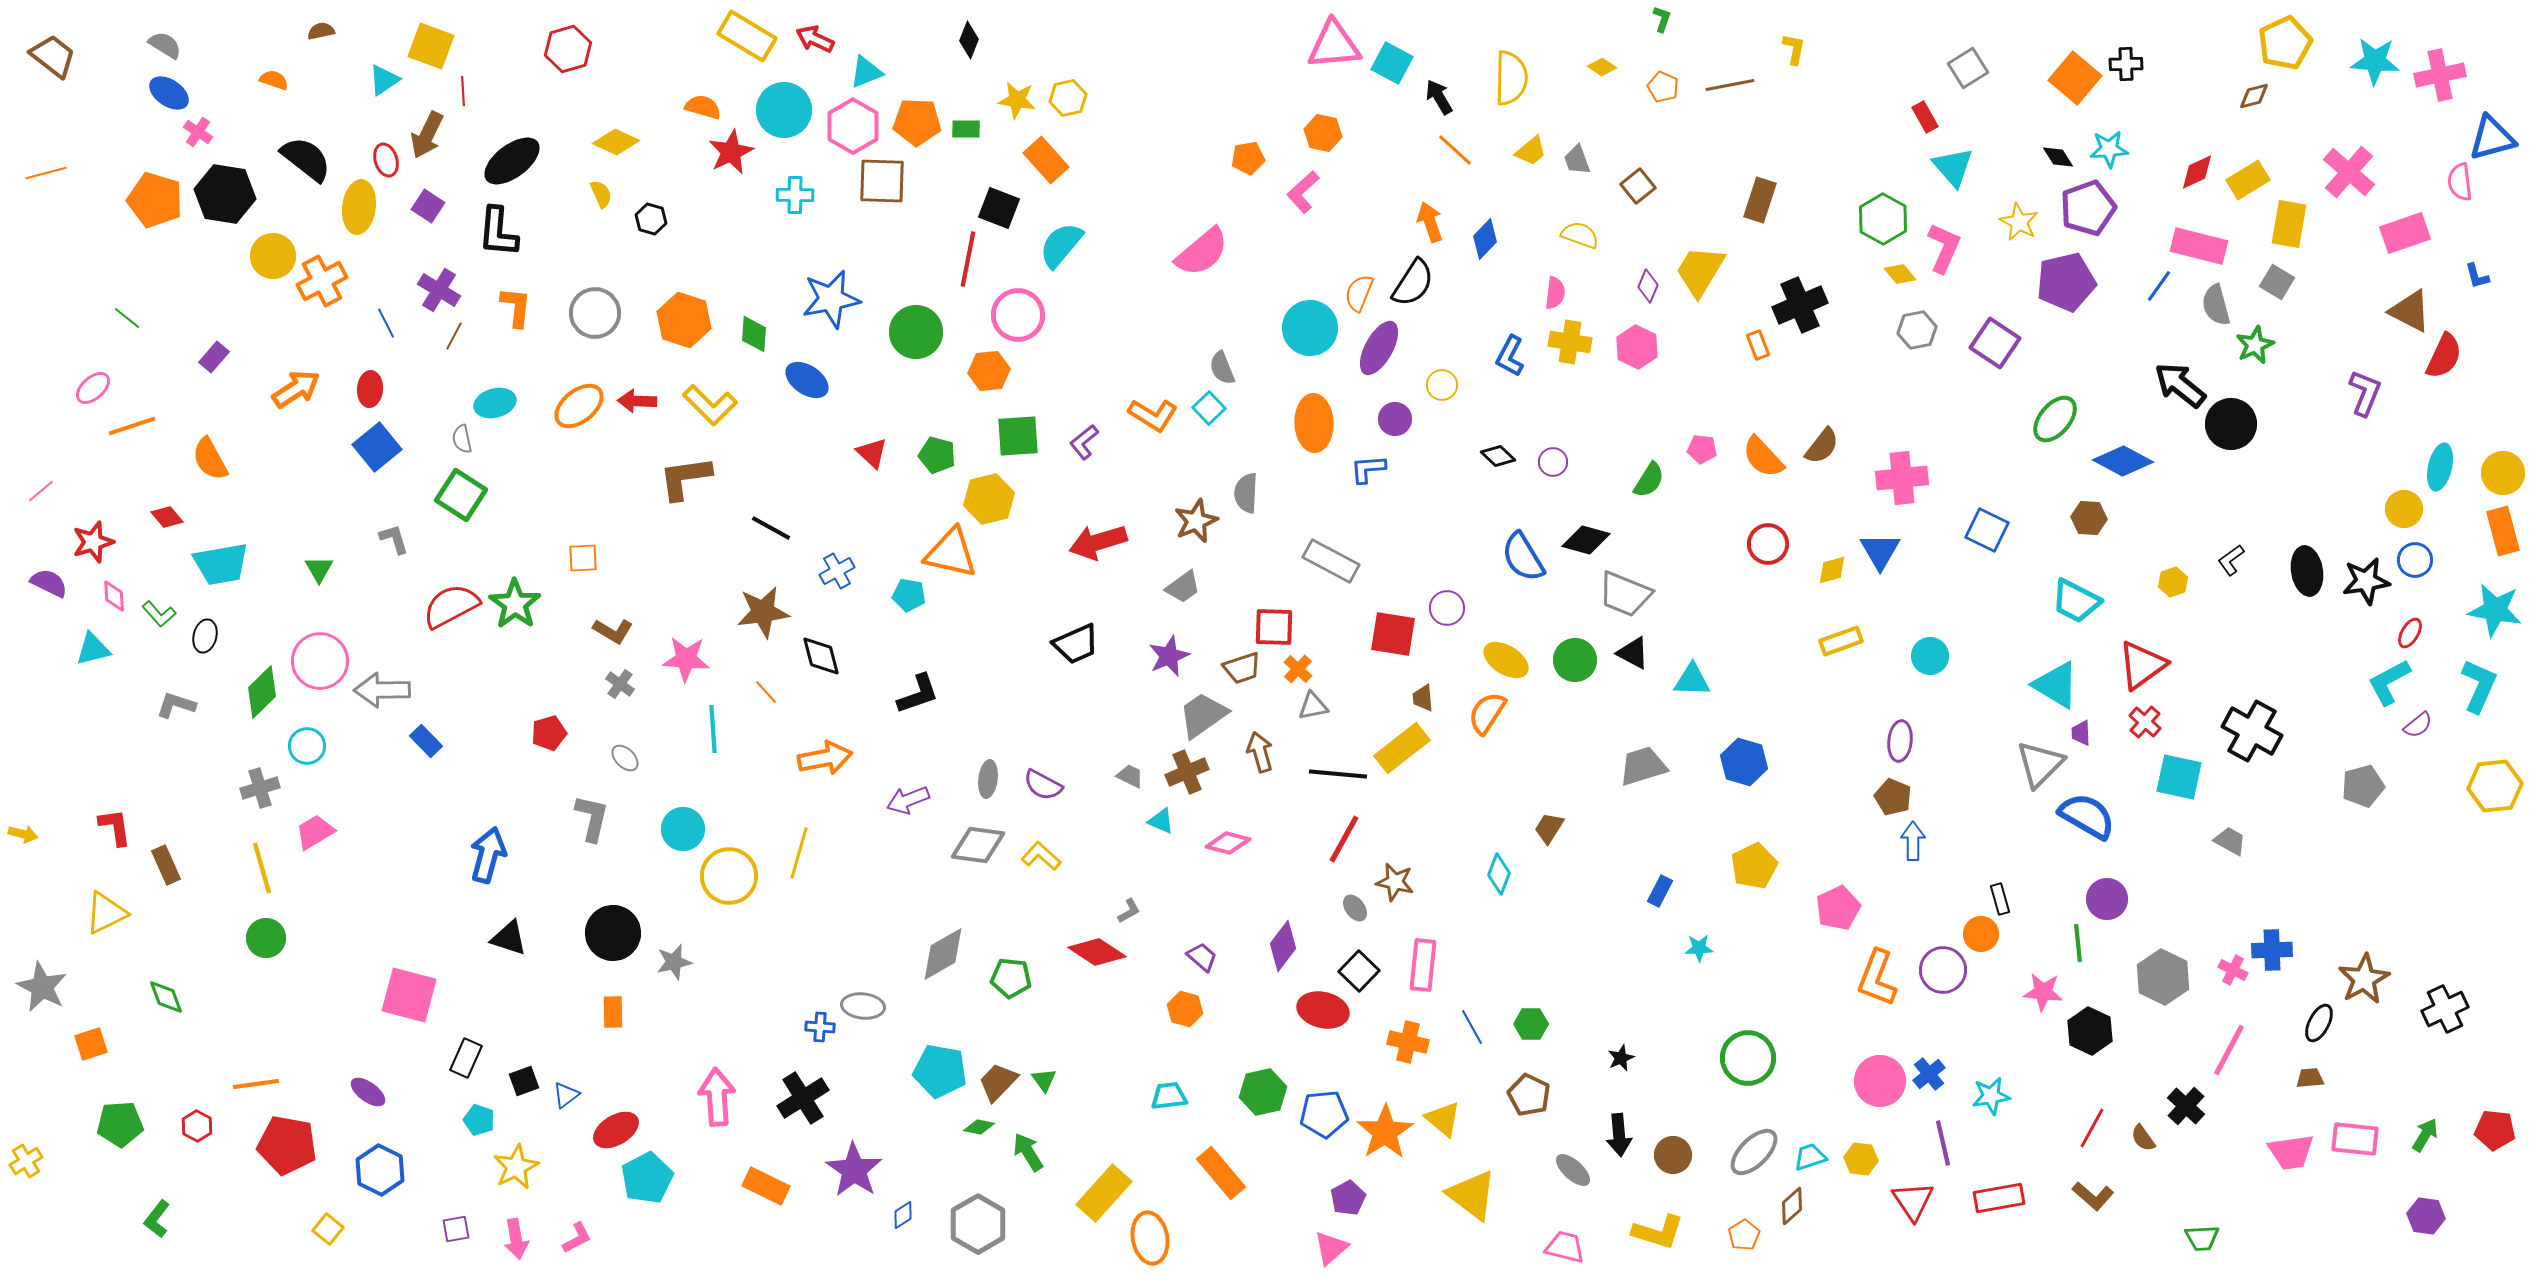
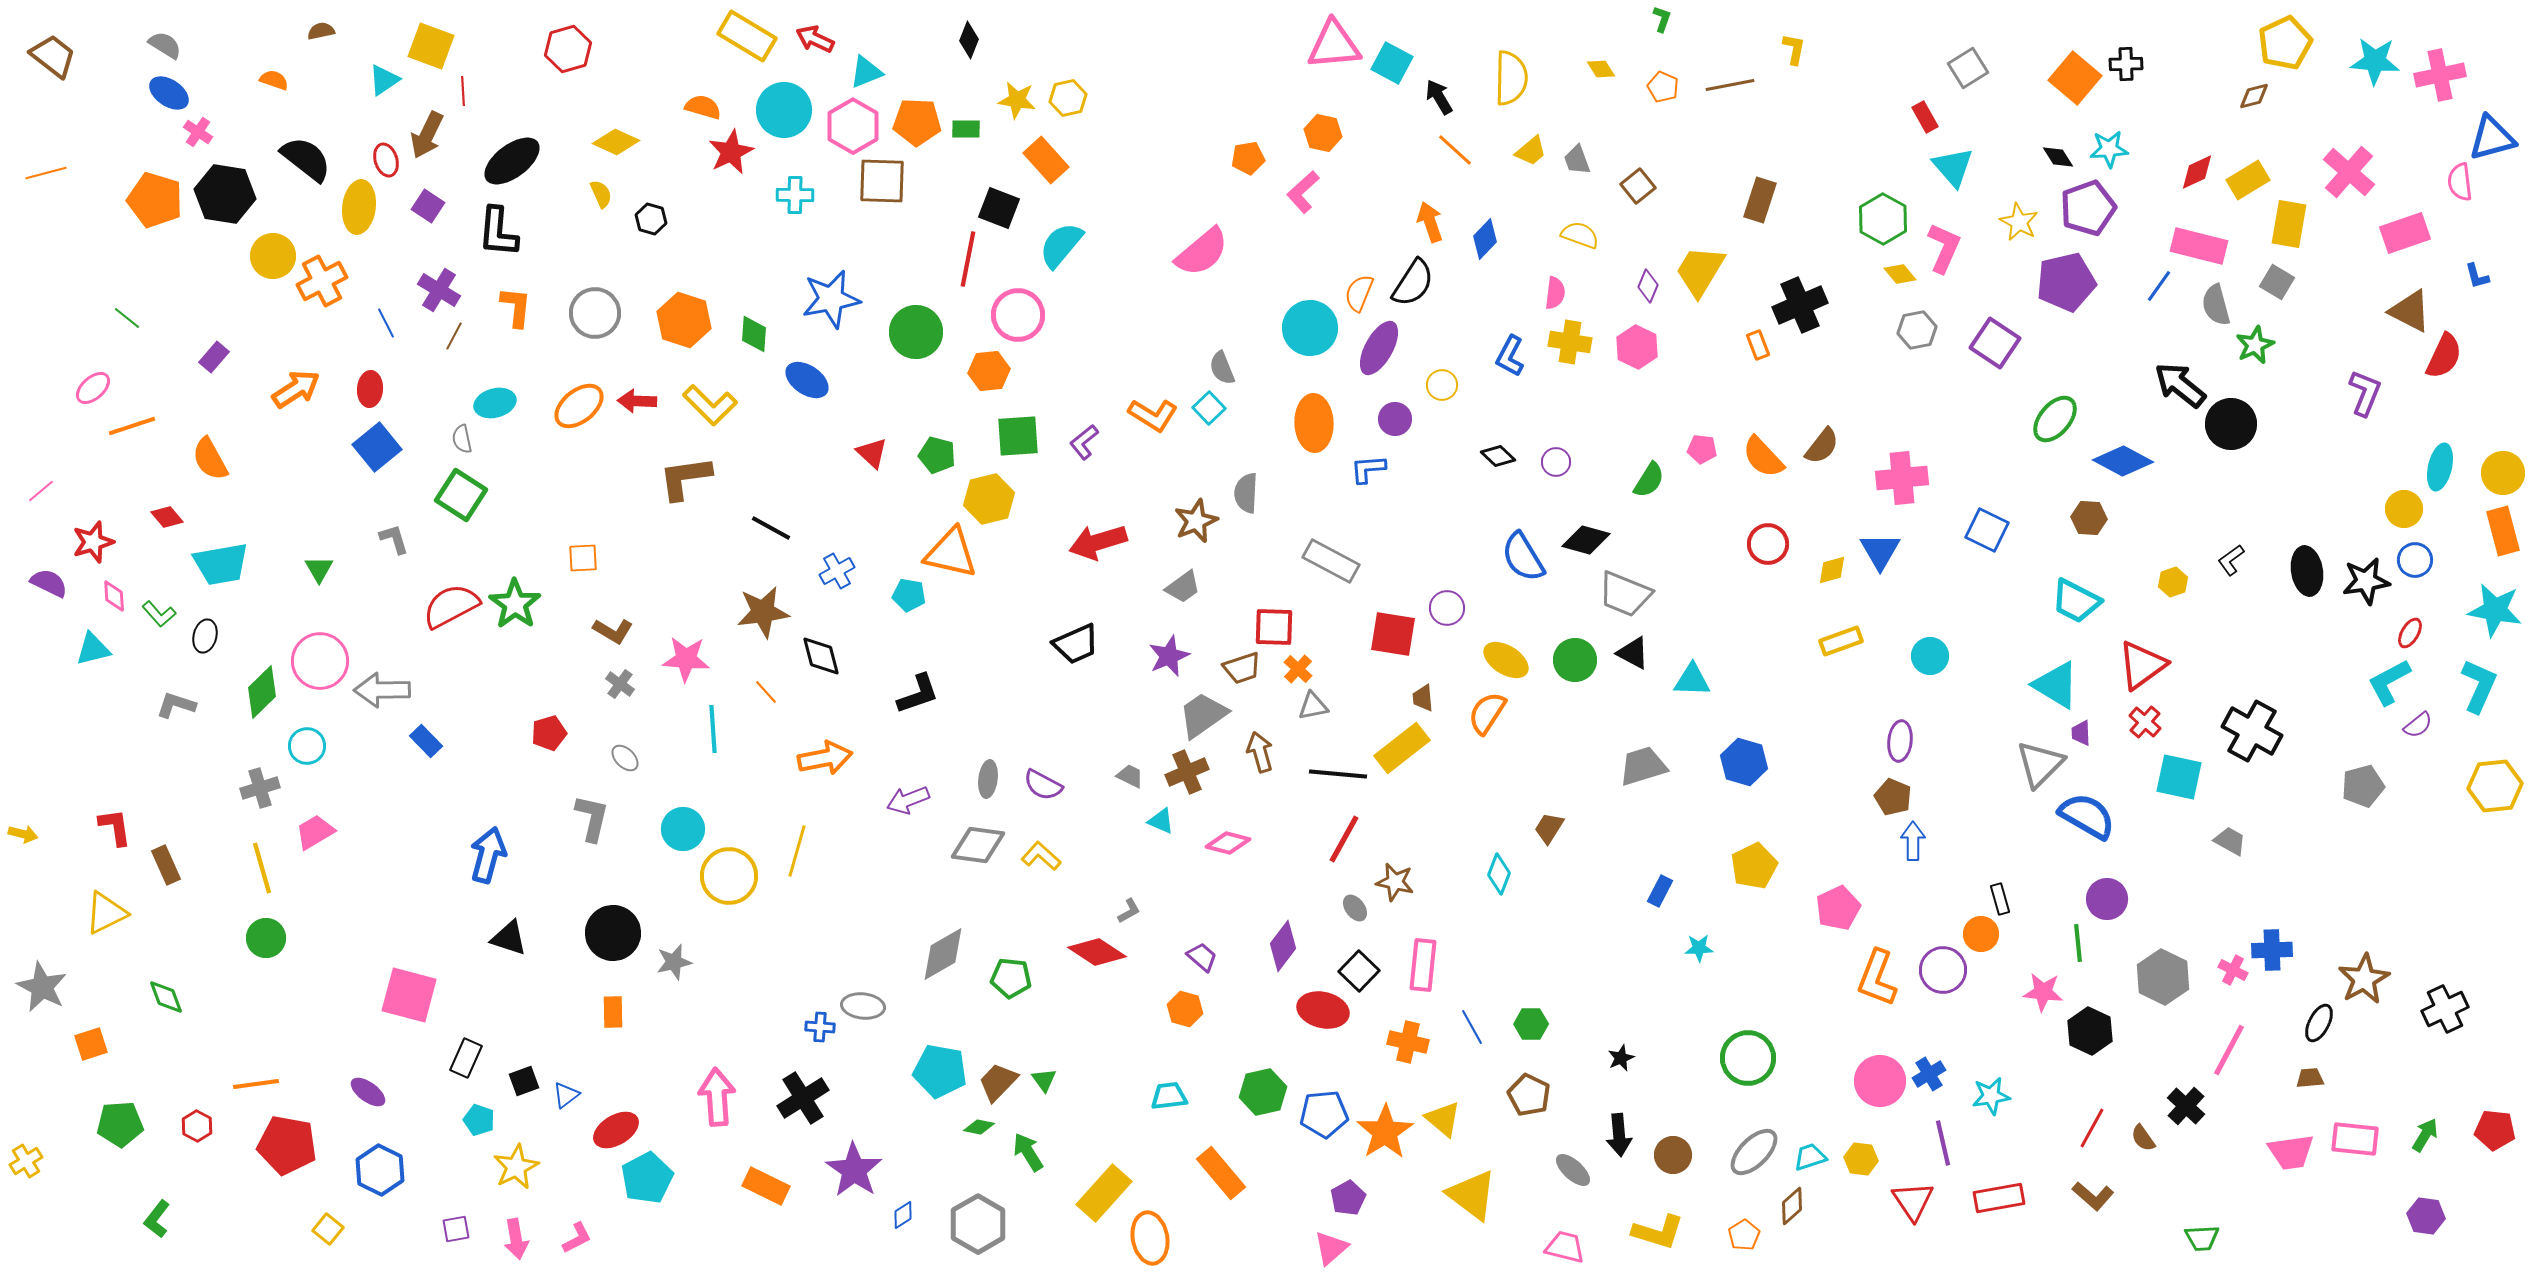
yellow diamond at (1602, 67): moved 1 px left, 2 px down; rotated 24 degrees clockwise
purple circle at (1553, 462): moved 3 px right
yellow line at (799, 853): moved 2 px left, 2 px up
blue cross at (1929, 1074): rotated 8 degrees clockwise
